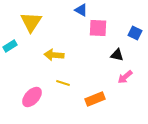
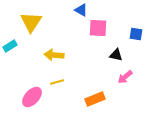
blue square: moved 1 px right, 1 px down; rotated 16 degrees counterclockwise
black triangle: moved 1 px left
yellow line: moved 6 px left, 1 px up; rotated 32 degrees counterclockwise
